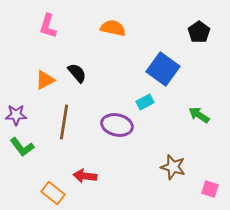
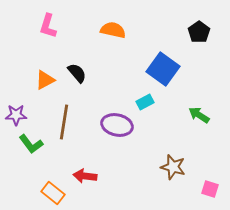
orange semicircle: moved 2 px down
green L-shape: moved 9 px right, 3 px up
